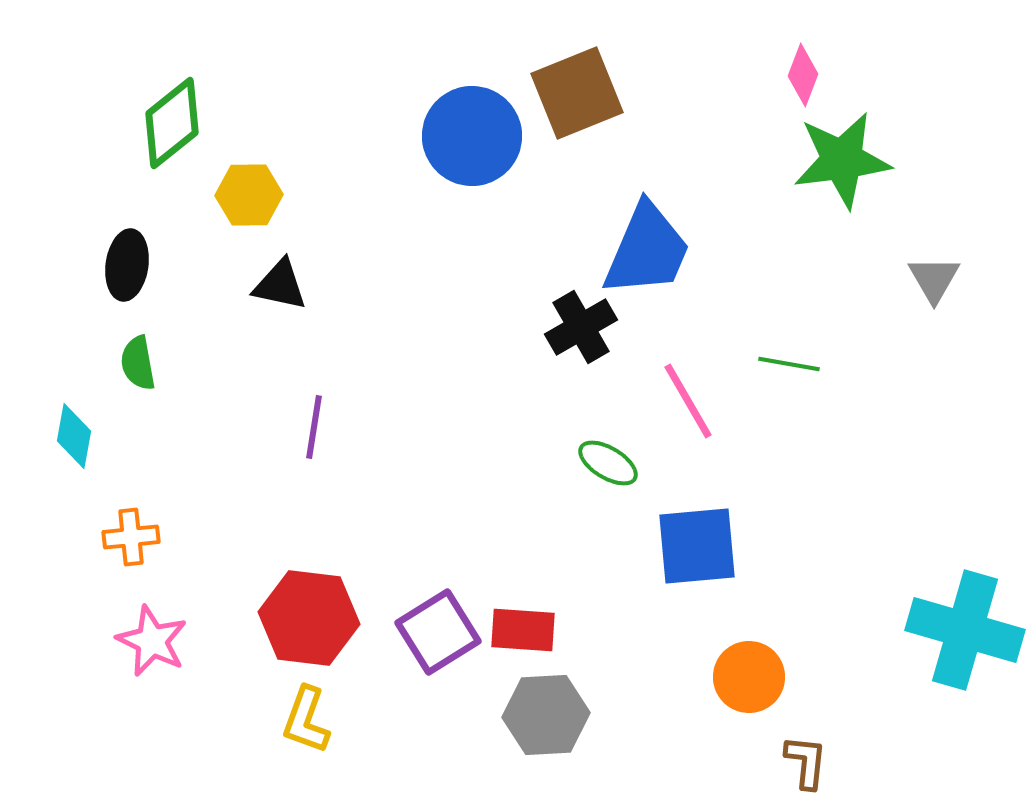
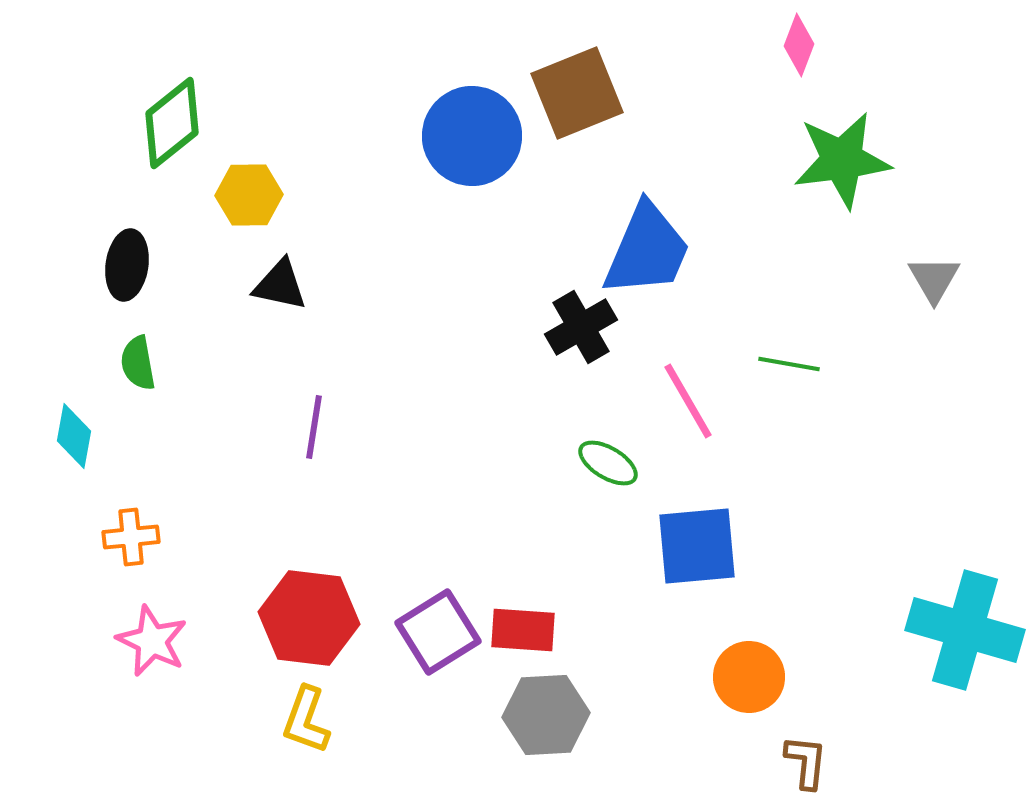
pink diamond: moved 4 px left, 30 px up
